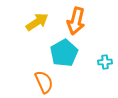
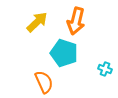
yellow arrow: rotated 10 degrees counterclockwise
cyan pentagon: rotated 24 degrees counterclockwise
cyan cross: moved 7 px down; rotated 24 degrees clockwise
